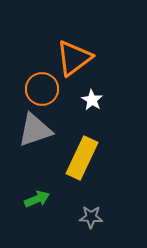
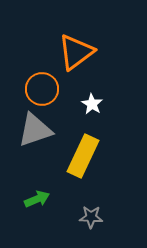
orange triangle: moved 2 px right, 6 px up
white star: moved 4 px down
yellow rectangle: moved 1 px right, 2 px up
